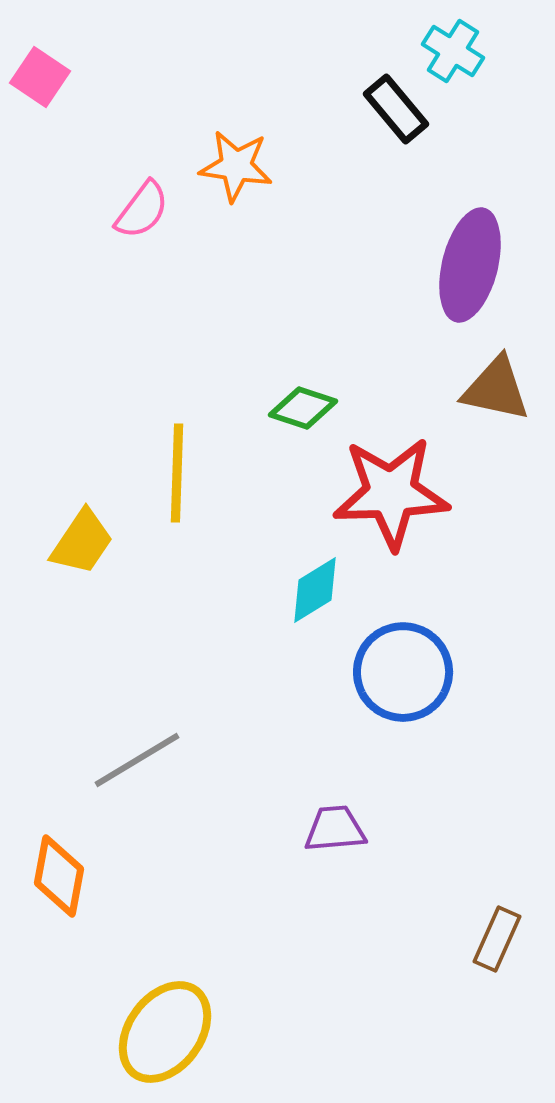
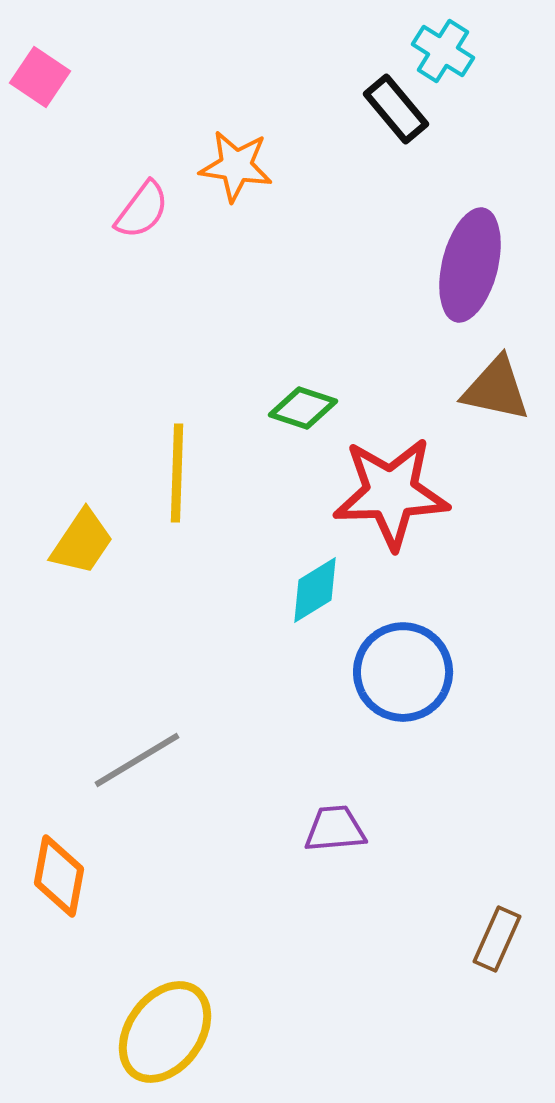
cyan cross: moved 10 px left
